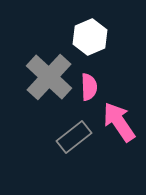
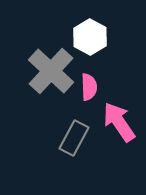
white hexagon: rotated 8 degrees counterclockwise
gray cross: moved 2 px right, 6 px up
gray rectangle: moved 1 px down; rotated 24 degrees counterclockwise
